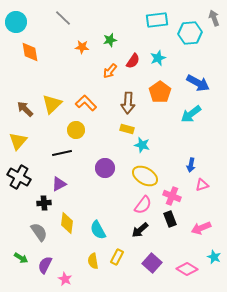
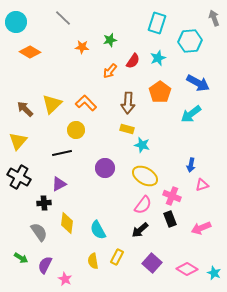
cyan rectangle at (157, 20): moved 3 px down; rotated 65 degrees counterclockwise
cyan hexagon at (190, 33): moved 8 px down
orange diamond at (30, 52): rotated 50 degrees counterclockwise
cyan star at (214, 257): moved 16 px down
